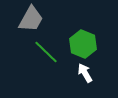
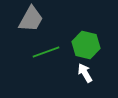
green hexagon: moved 3 px right, 1 px down; rotated 8 degrees counterclockwise
green line: rotated 64 degrees counterclockwise
